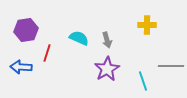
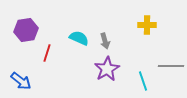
gray arrow: moved 2 px left, 1 px down
blue arrow: moved 14 px down; rotated 145 degrees counterclockwise
